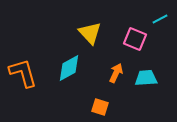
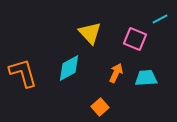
orange square: rotated 30 degrees clockwise
